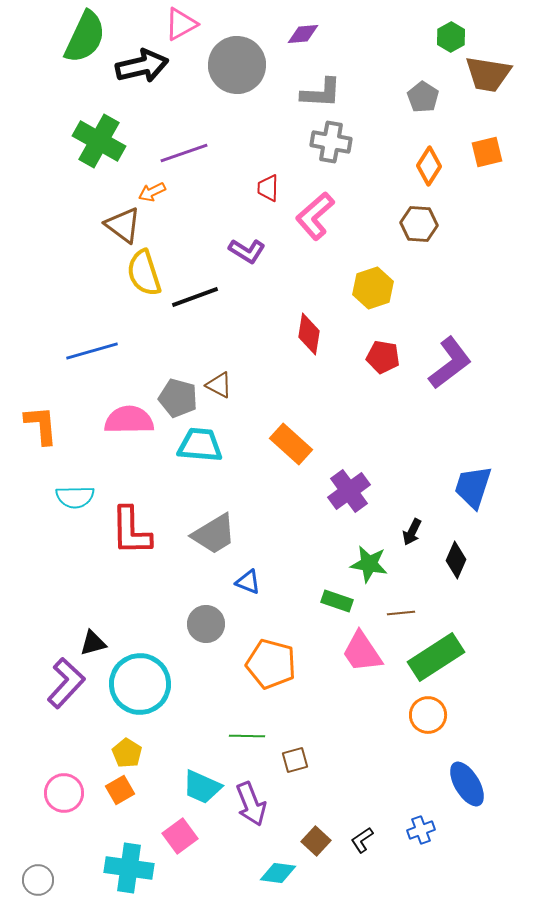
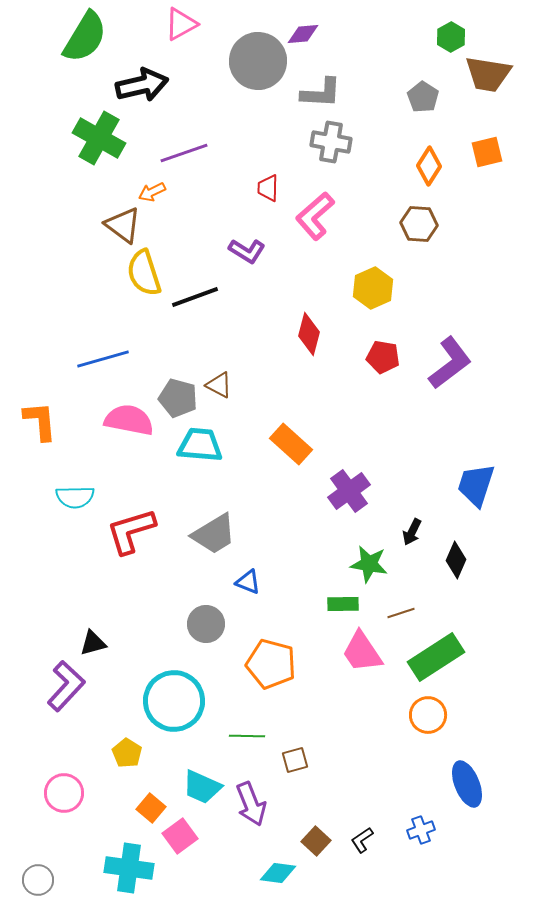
green semicircle at (85, 37): rotated 6 degrees clockwise
gray circle at (237, 65): moved 21 px right, 4 px up
black arrow at (142, 66): moved 19 px down
green cross at (99, 141): moved 3 px up
yellow hexagon at (373, 288): rotated 6 degrees counterclockwise
red diamond at (309, 334): rotated 6 degrees clockwise
blue line at (92, 351): moved 11 px right, 8 px down
pink semicircle at (129, 420): rotated 12 degrees clockwise
orange L-shape at (41, 425): moved 1 px left, 4 px up
blue trapezoid at (473, 487): moved 3 px right, 2 px up
red L-shape at (131, 531): rotated 74 degrees clockwise
green rectangle at (337, 601): moved 6 px right, 3 px down; rotated 20 degrees counterclockwise
brown line at (401, 613): rotated 12 degrees counterclockwise
purple L-shape at (66, 683): moved 3 px down
cyan circle at (140, 684): moved 34 px right, 17 px down
blue ellipse at (467, 784): rotated 9 degrees clockwise
orange square at (120, 790): moved 31 px right, 18 px down; rotated 20 degrees counterclockwise
